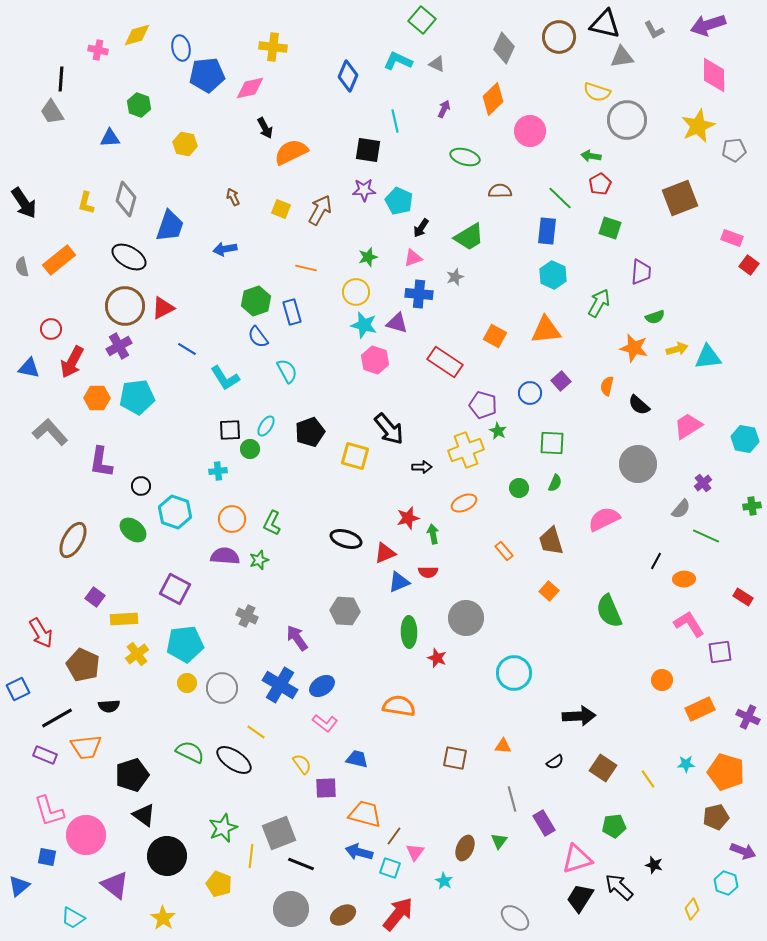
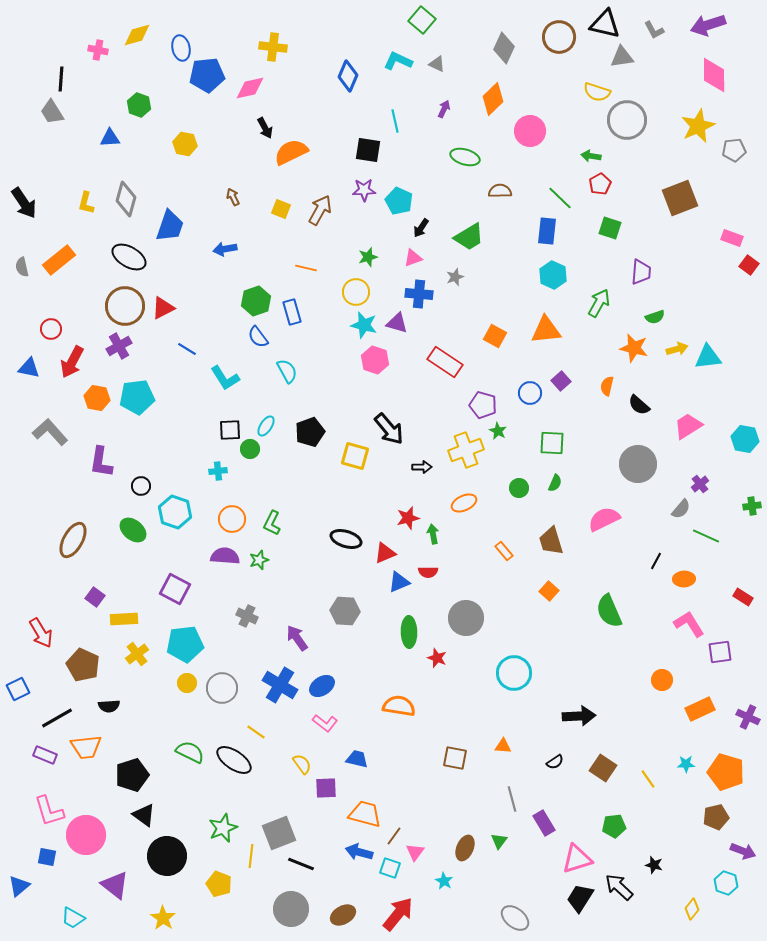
orange hexagon at (97, 398): rotated 10 degrees clockwise
purple cross at (703, 483): moved 3 px left, 1 px down
